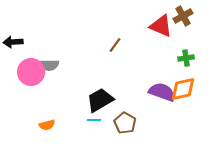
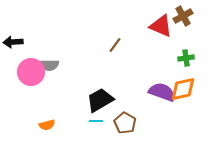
cyan line: moved 2 px right, 1 px down
